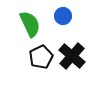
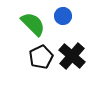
green semicircle: moved 3 px right; rotated 20 degrees counterclockwise
